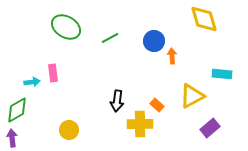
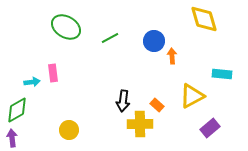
black arrow: moved 6 px right
